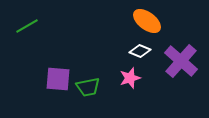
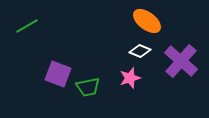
purple square: moved 5 px up; rotated 16 degrees clockwise
